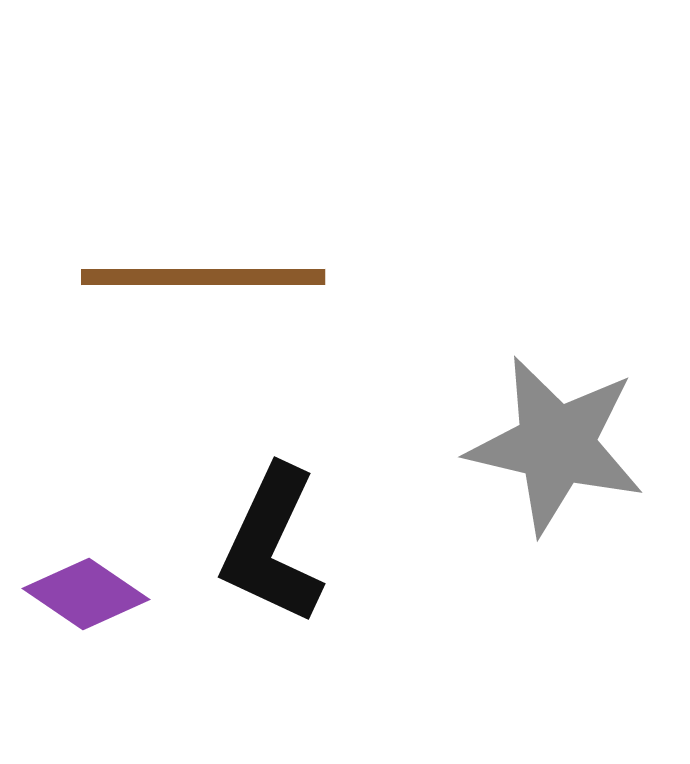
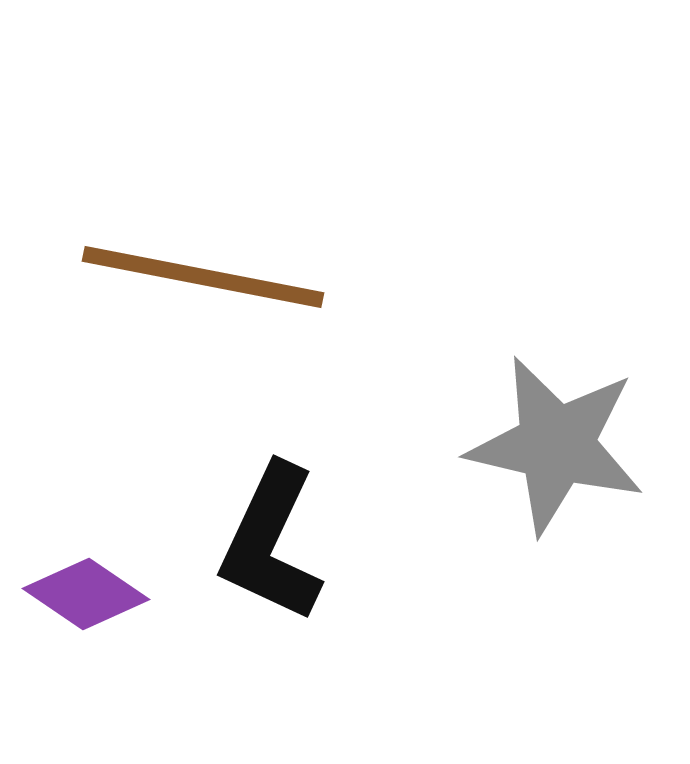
brown line: rotated 11 degrees clockwise
black L-shape: moved 1 px left, 2 px up
